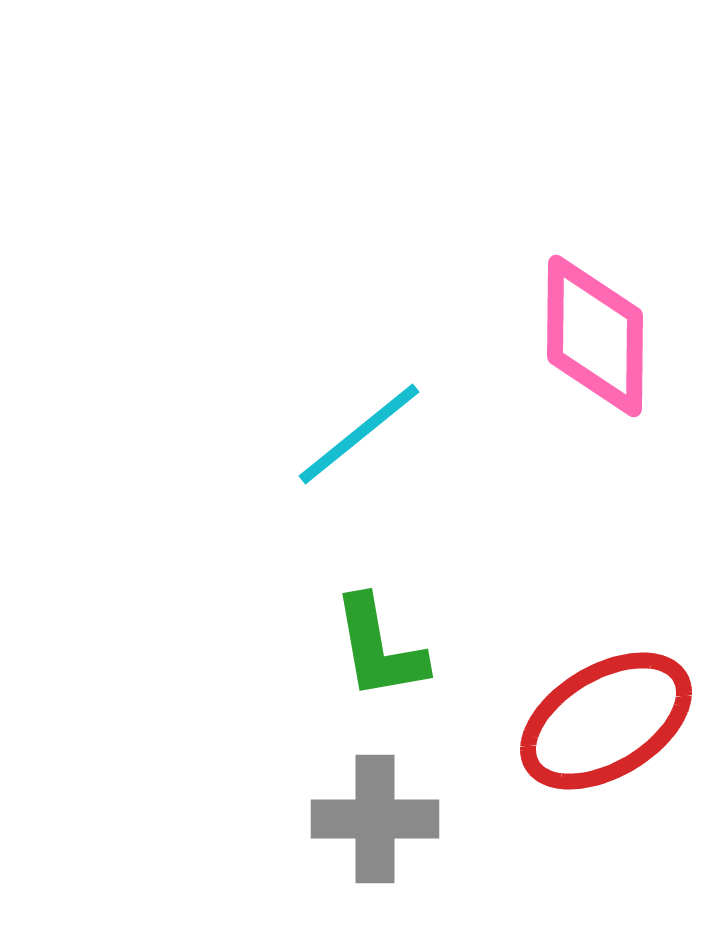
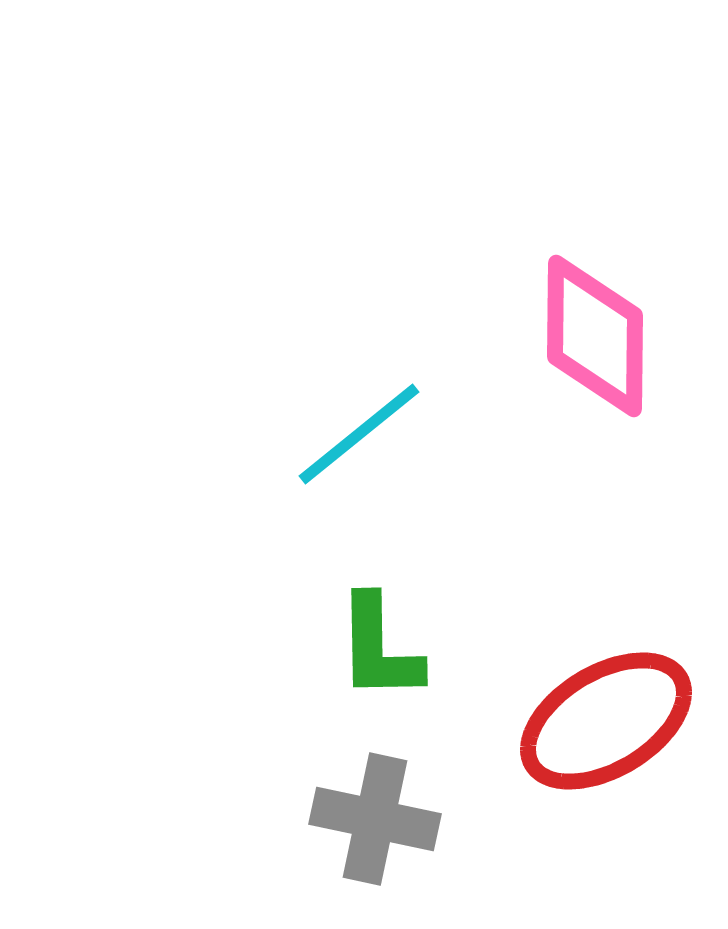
green L-shape: rotated 9 degrees clockwise
gray cross: rotated 12 degrees clockwise
